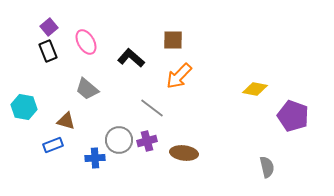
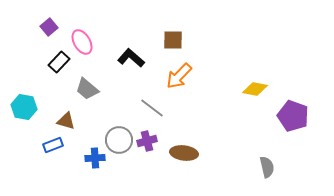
pink ellipse: moved 4 px left
black rectangle: moved 11 px right, 11 px down; rotated 65 degrees clockwise
